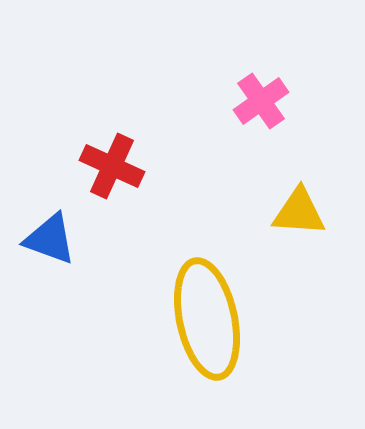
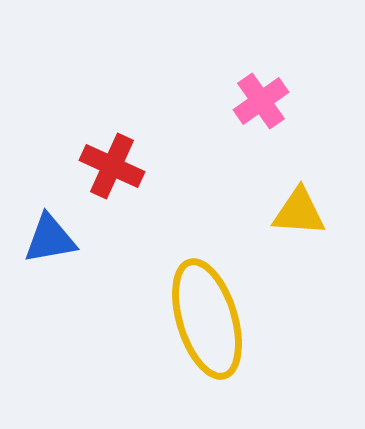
blue triangle: rotated 30 degrees counterclockwise
yellow ellipse: rotated 5 degrees counterclockwise
